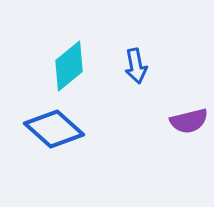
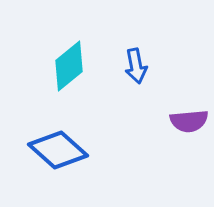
purple semicircle: rotated 9 degrees clockwise
blue diamond: moved 4 px right, 21 px down
